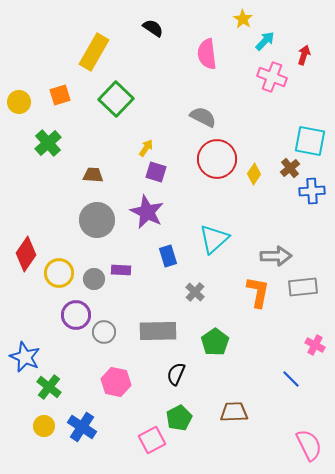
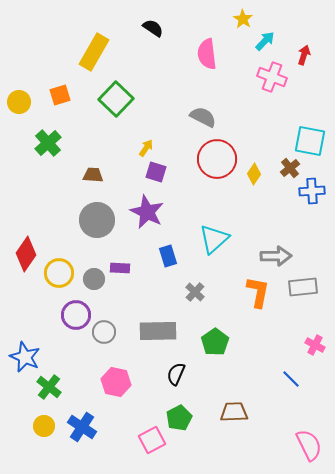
purple rectangle at (121, 270): moved 1 px left, 2 px up
